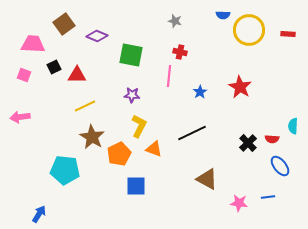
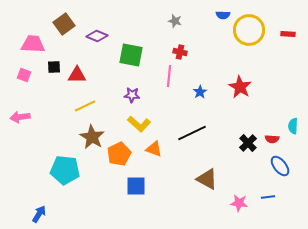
black square: rotated 24 degrees clockwise
yellow L-shape: moved 2 px up; rotated 105 degrees clockwise
